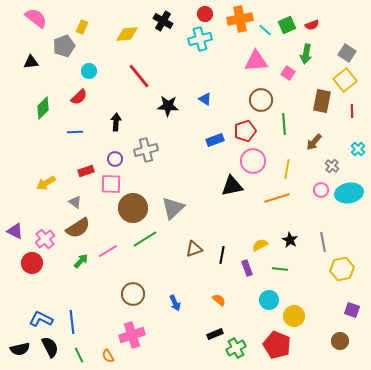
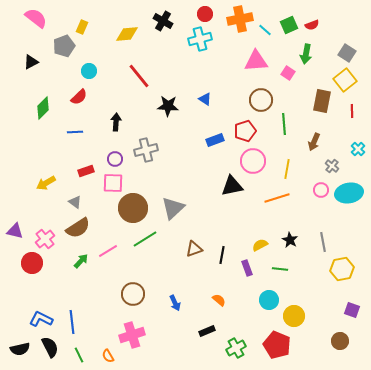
green square at (287, 25): moved 2 px right
black triangle at (31, 62): rotated 21 degrees counterclockwise
brown arrow at (314, 142): rotated 18 degrees counterclockwise
pink square at (111, 184): moved 2 px right, 1 px up
purple triangle at (15, 231): rotated 12 degrees counterclockwise
black rectangle at (215, 334): moved 8 px left, 3 px up
